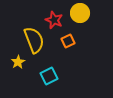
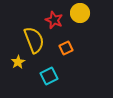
orange square: moved 2 px left, 7 px down
